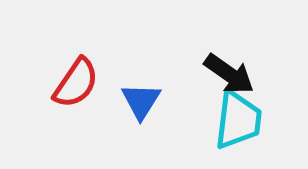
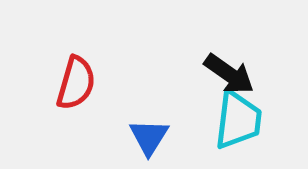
red semicircle: rotated 18 degrees counterclockwise
blue triangle: moved 8 px right, 36 px down
